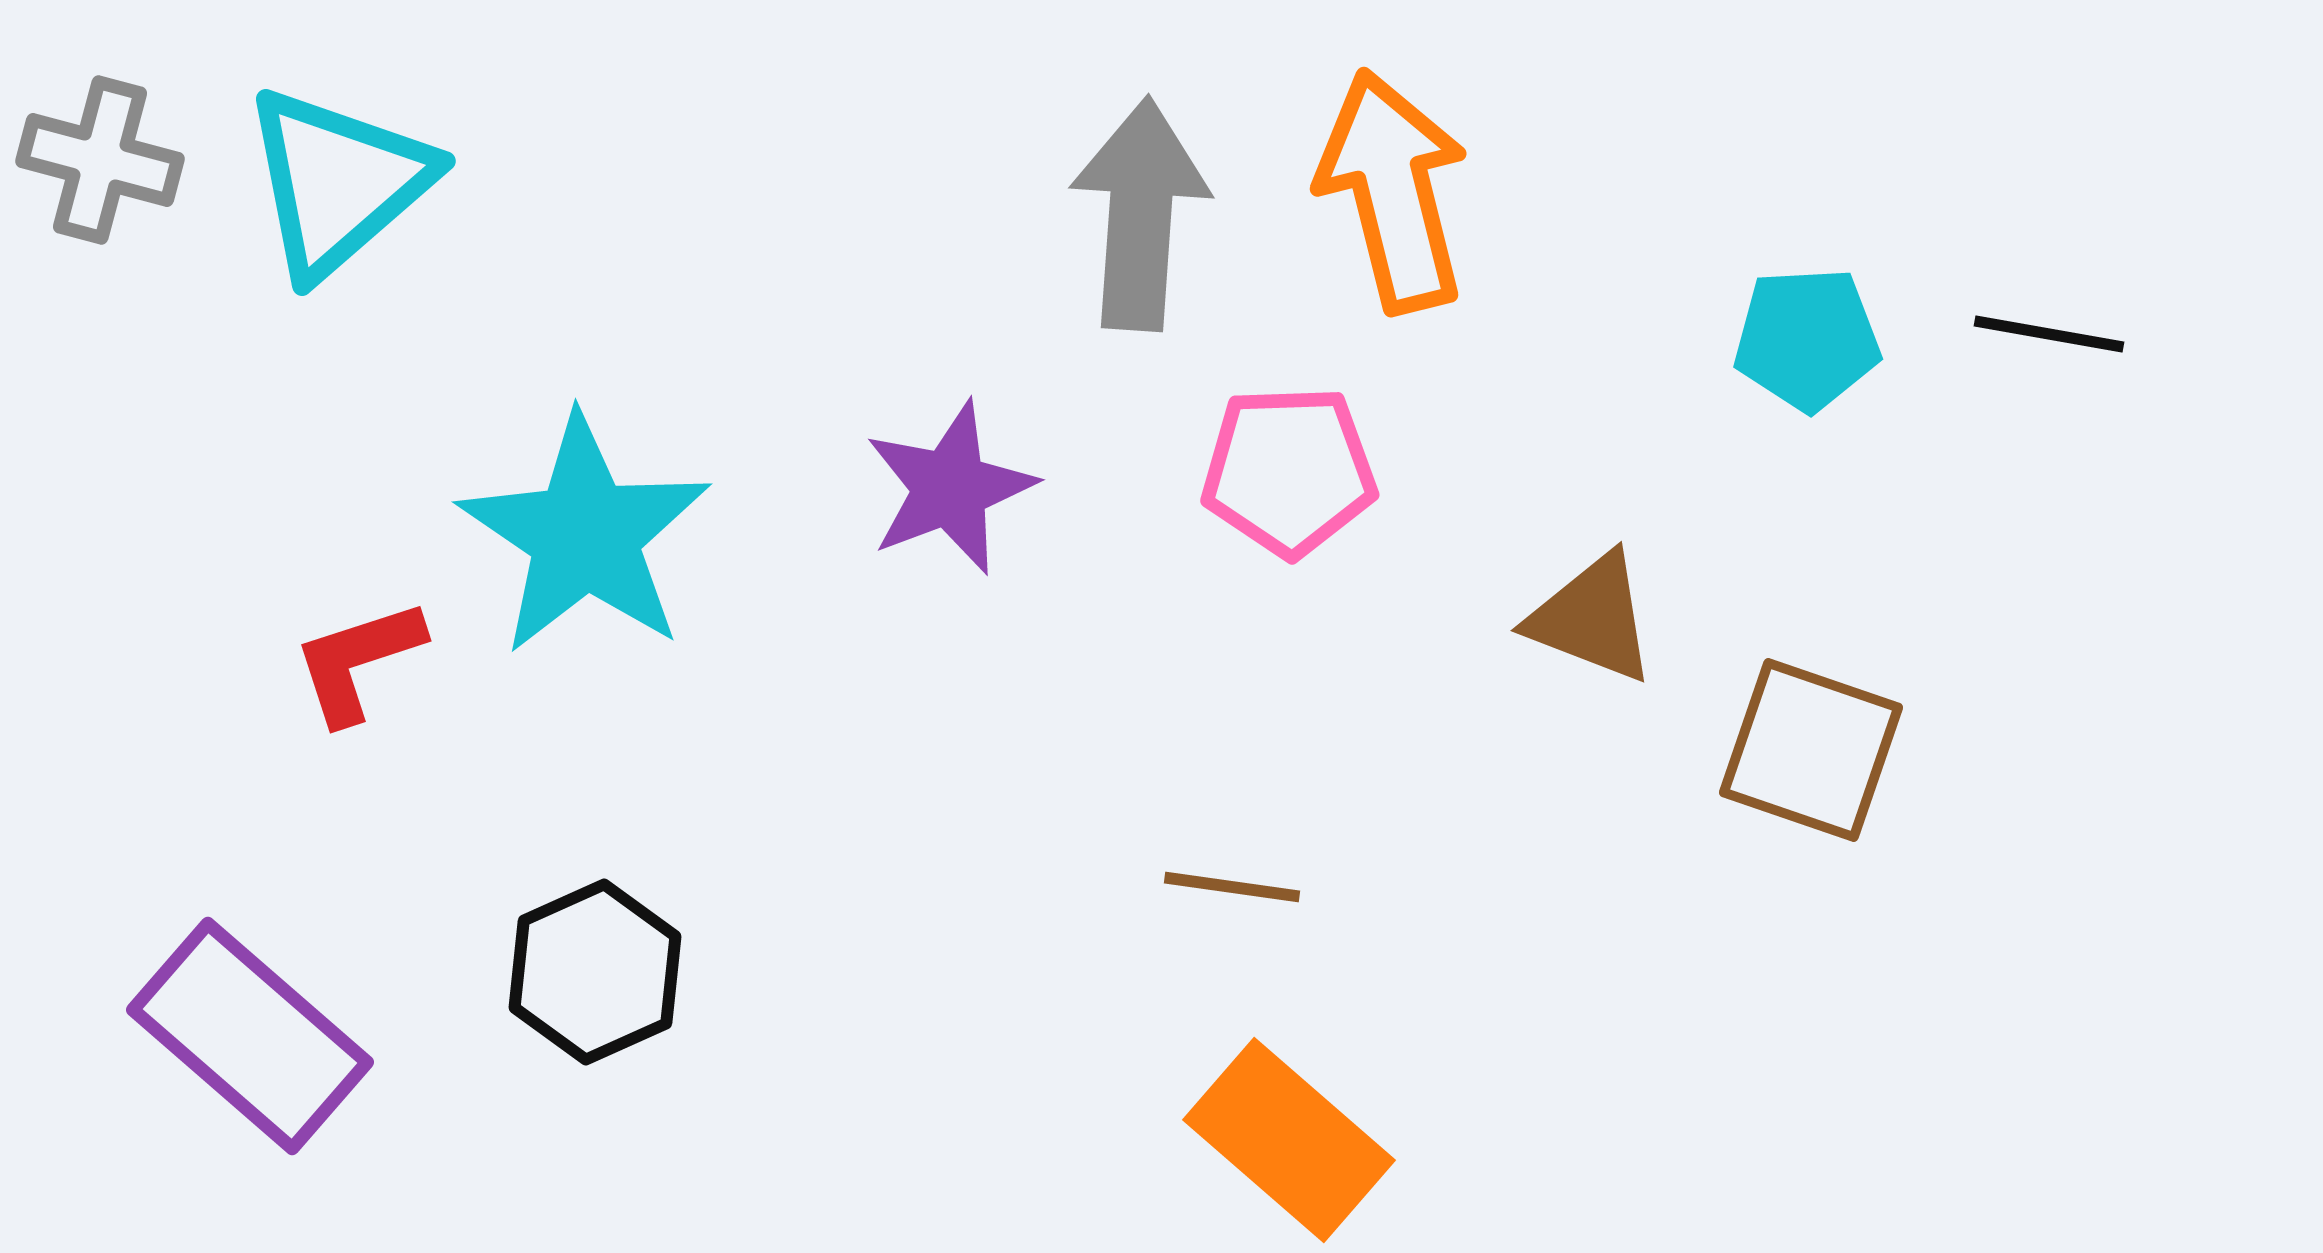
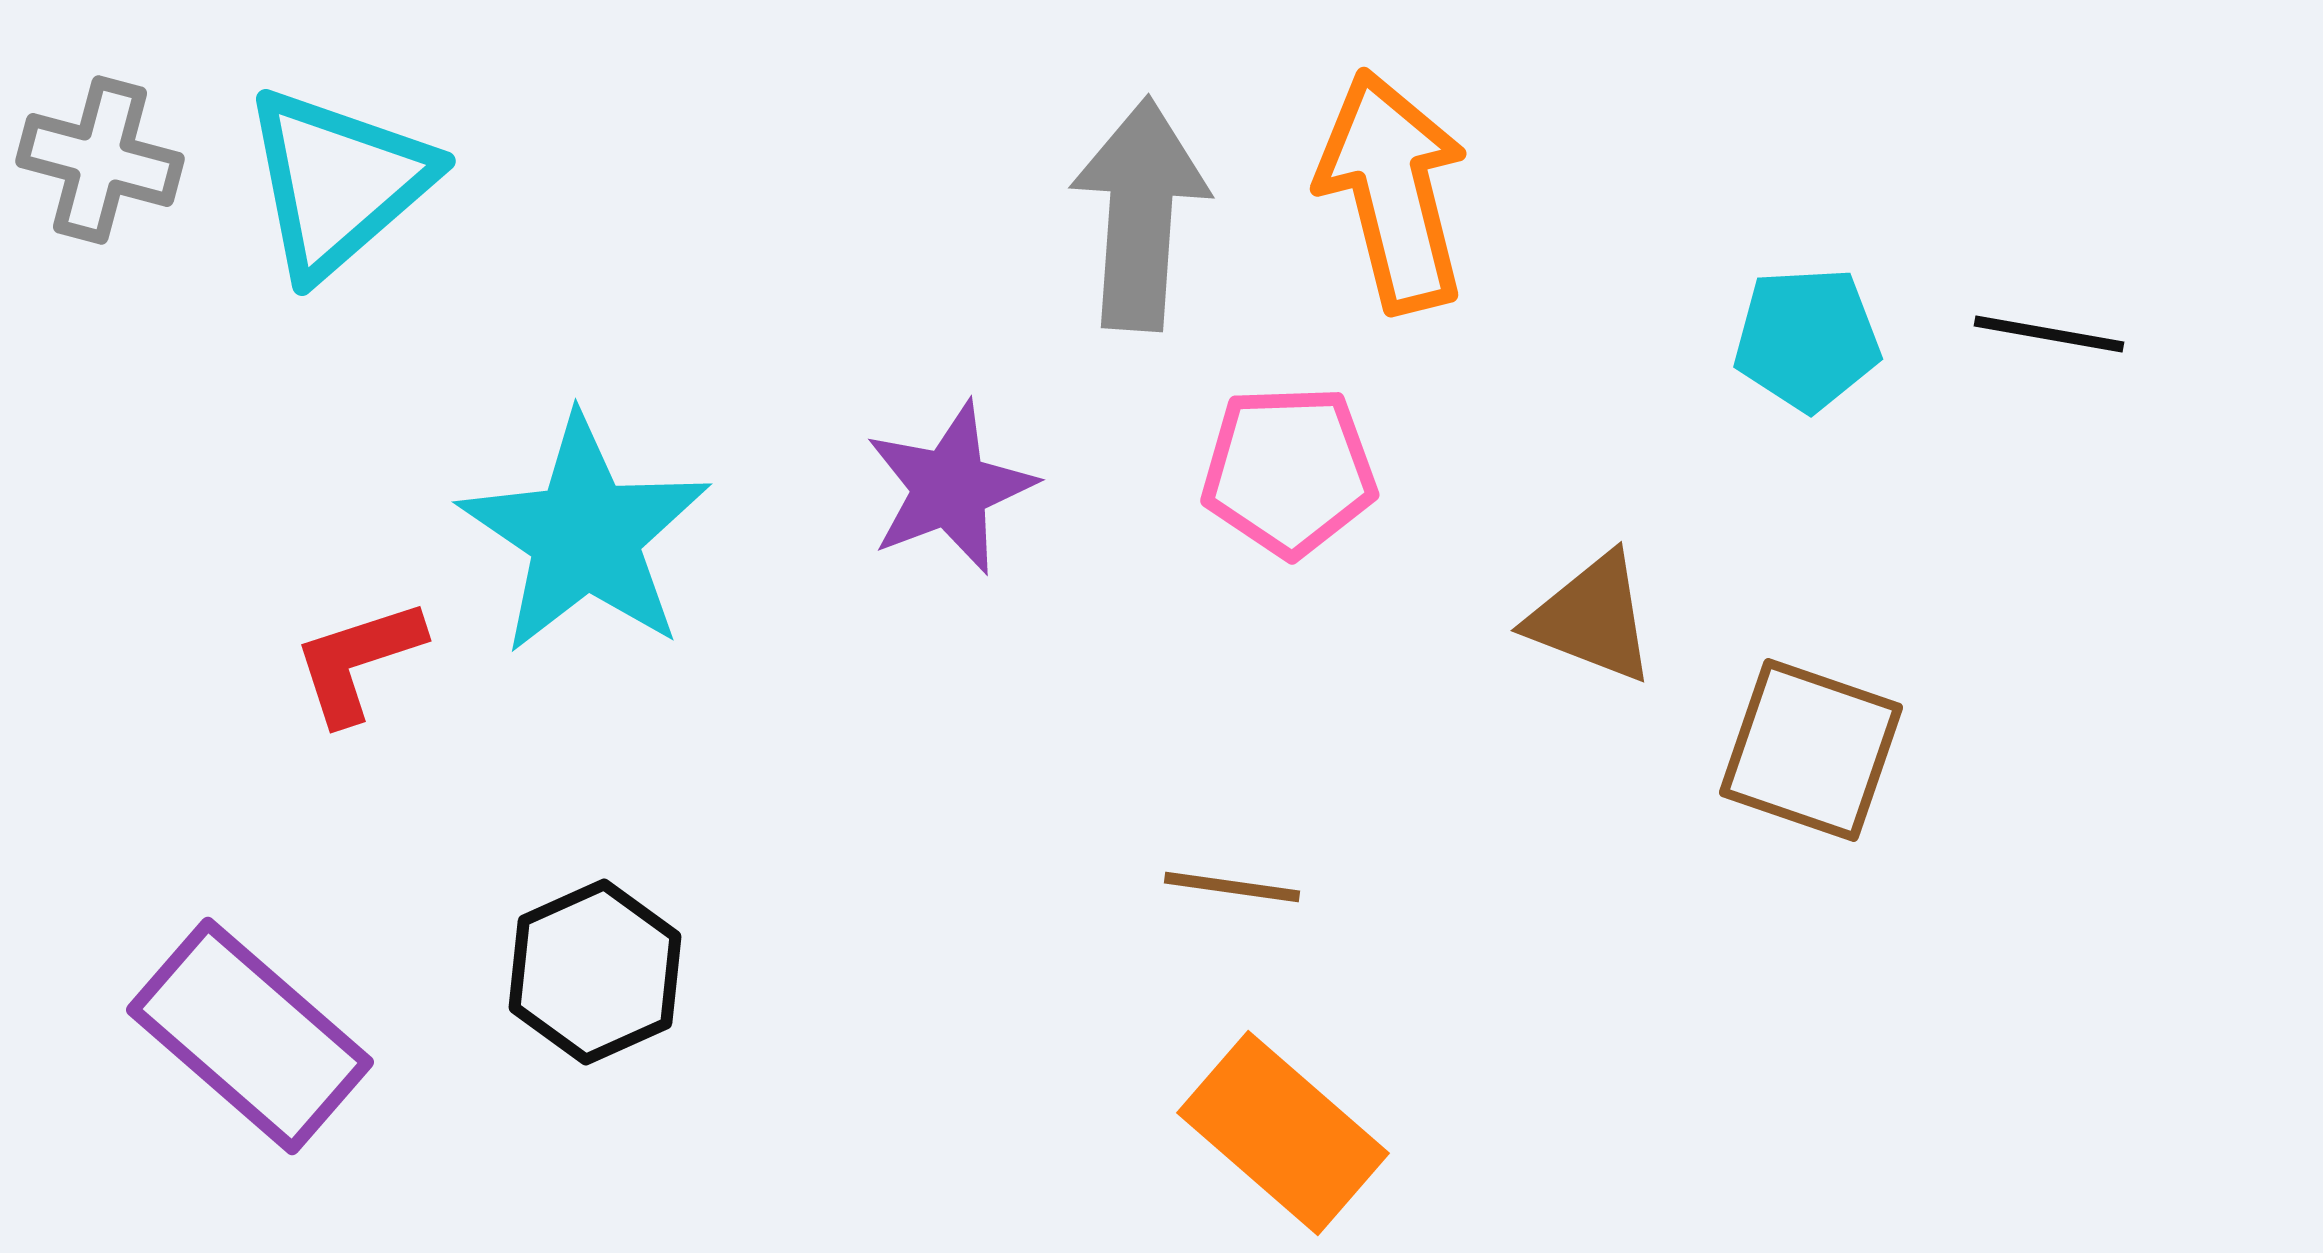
orange rectangle: moved 6 px left, 7 px up
